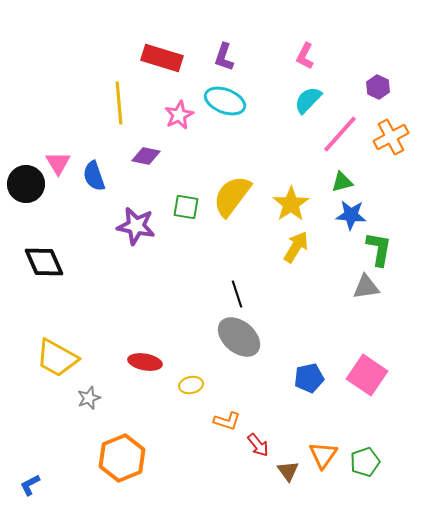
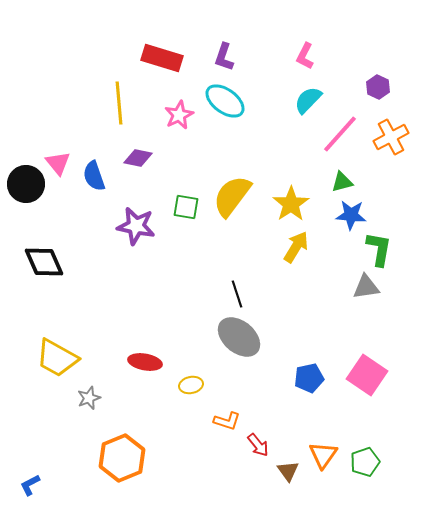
cyan ellipse: rotated 15 degrees clockwise
purple diamond: moved 8 px left, 2 px down
pink triangle: rotated 8 degrees counterclockwise
